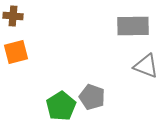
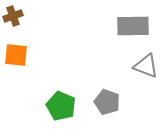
brown cross: rotated 24 degrees counterclockwise
orange square: moved 3 px down; rotated 20 degrees clockwise
gray pentagon: moved 15 px right, 5 px down
green pentagon: rotated 16 degrees counterclockwise
